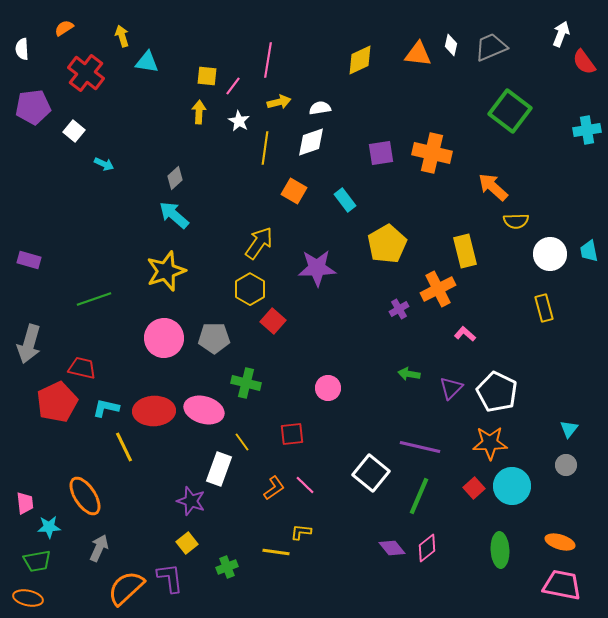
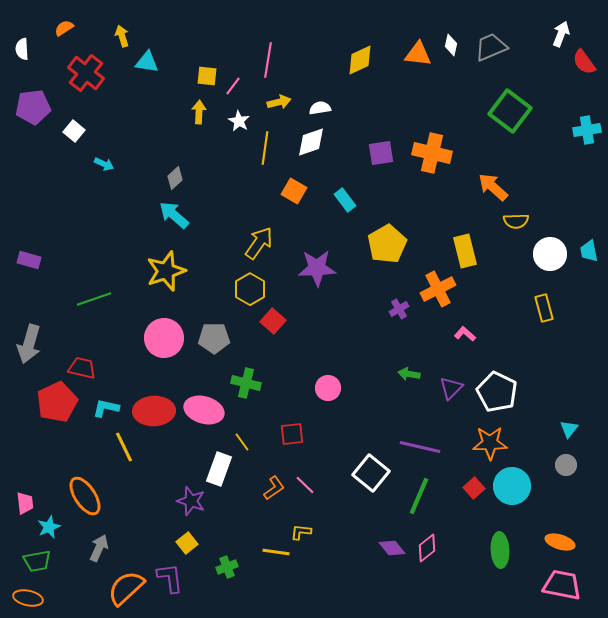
cyan star at (49, 527): rotated 20 degrees counterclockwise
